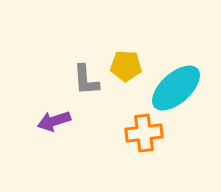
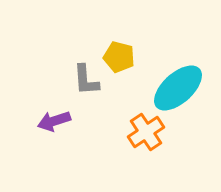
yellow pentagon: moved 7 px left, 9 px up; rotated 12 degrees clockwise
cyan ellipse: moved 2 px right
orange cross: moved 2 px right, 1 px up; rotated 27 degrees counterclockwise
